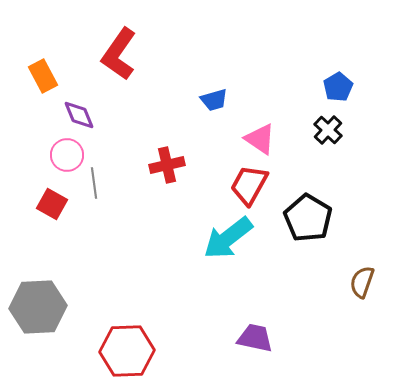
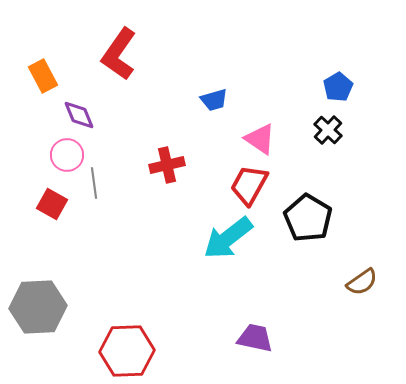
brown semicircle: rotated 144 degrees counterclockwise
